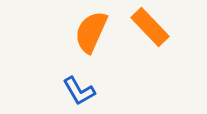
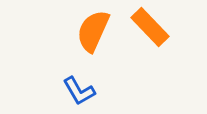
orange semicircle: moved 2 px right, 1 px up
